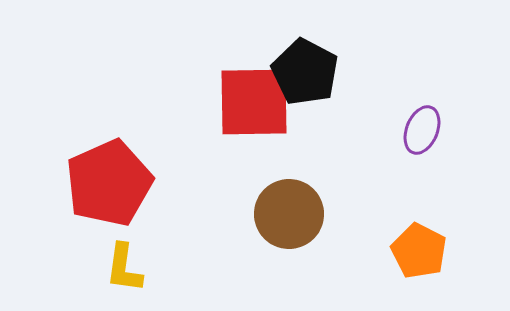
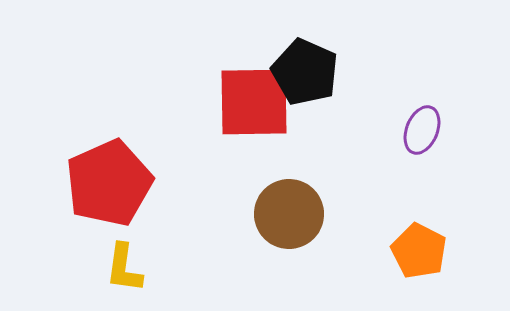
black pentagon: rotated 4 degrees counterclockwise
